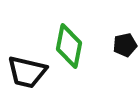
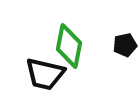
black trapezoid: moved 18 px right, 2 px down
